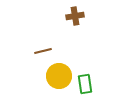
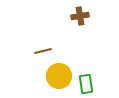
brown cross: moved 5 px right
green rectangle: moved 1 px right
